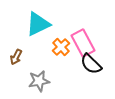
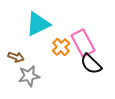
brown arrow: rotated 98 degrees counterclockwise
gray star: moved 10 px left, 5 px up
